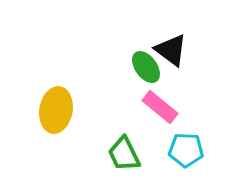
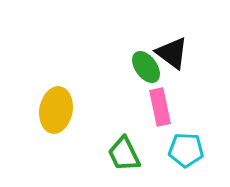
black triangle: moved 1 px right, 3 px down
pink rectangle: rotated 39 degrees clockwise
